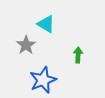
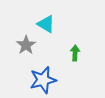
green arrow: moved 3 px left, 2 px up
blue star: rotated 8 degrees clockwise
